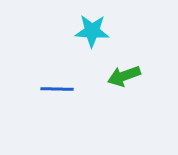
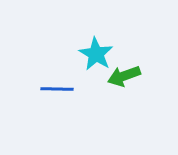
cyan star: moved 4 px right, 23 px down; rotated 28 degrees clockwise
